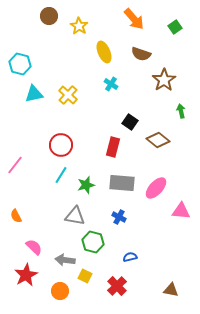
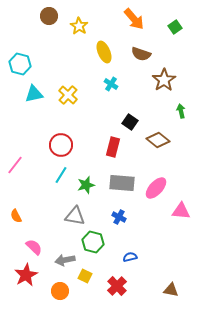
gray arrow: rotated 18 degrees counterclockwise
